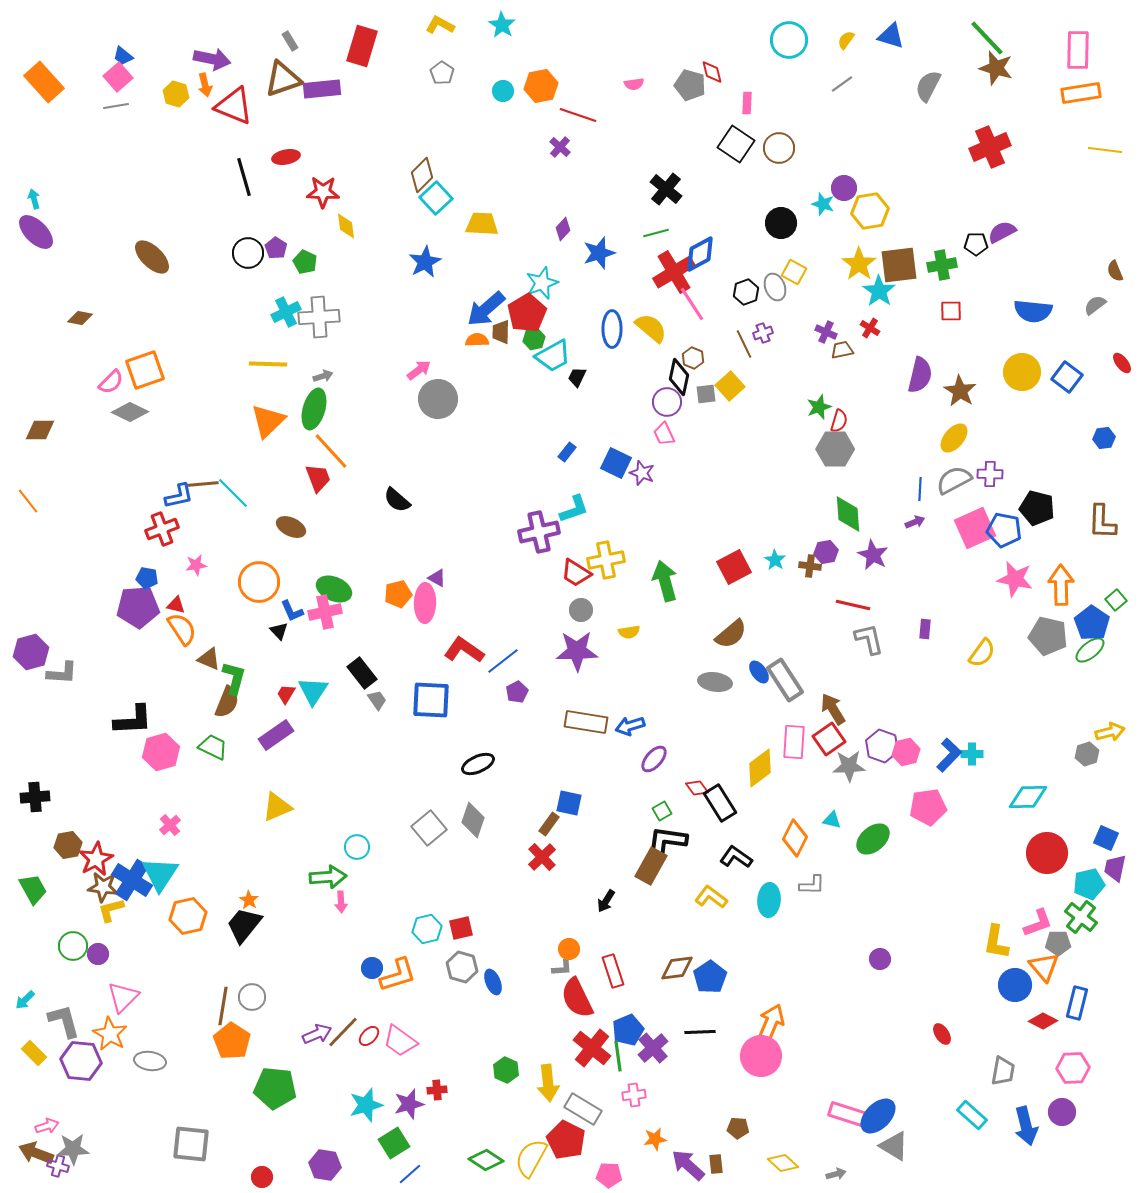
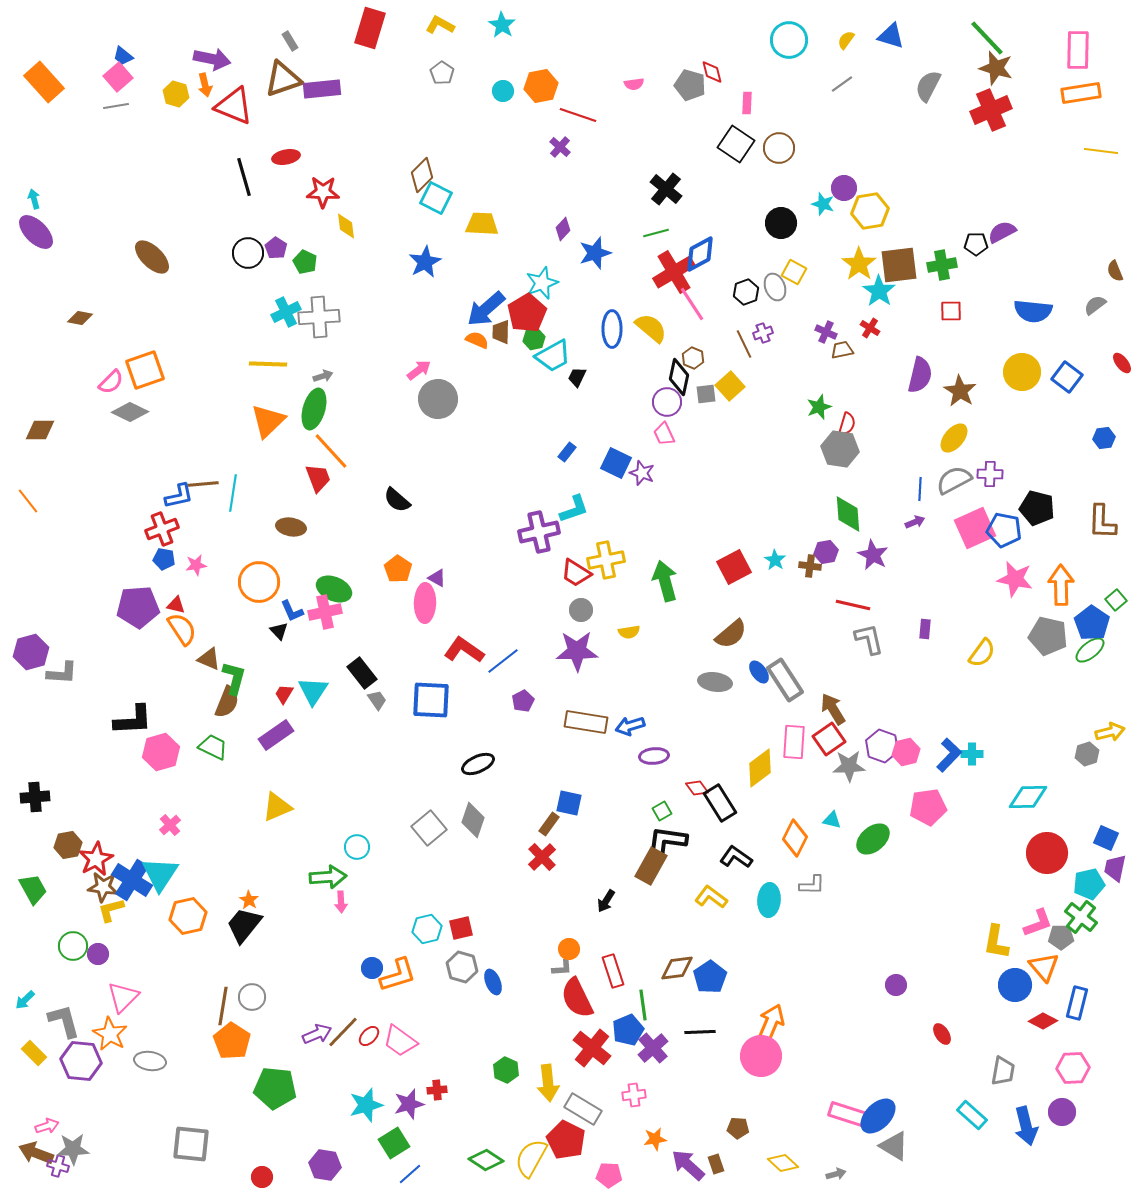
red rectangle at (362, 46): moved 8 px right, 18 px up
red cross at (990, 147): moved 1 px right, 37 px up
yellow line at (1105, 150): moved 4 px left, 1 px down
cyan square at (436, 198): rotated 20 degrees counterclockwise
blue star at (599, 253): moved 4 px left
orange semicircle at (477, 340): rotated 25 degrees clockwise
red semicircle at (839, 421): moved 8 px right, 3 px down
gray hexagon at (835, 449): moved 5 px right; rotated 9 degrees clockwise
cyan line at (233, 493): rotated 54 degrees clockwise
brown ellipse at (291, 527): rotated 16 degrees counterclockwise
blue pentagon at (147, 578): moved 17 px right, 19 px up
orange pentagon at (398, 594): moved 25 px up; rotated 24 degrees counterclockwise
purple pentagon at (517, 692): moved 6 px right, 9 px down
red trapezoid at (286, 694): moved 2 px left
purple ellipse at (654, 759): moved 3 px up; rotated 44 degrees clockwise
gray pentagon at (1058, 943): moved 3 px right, 6 px up
purple circle at (880, 959): moved 16 px right, 26 px down
green line at (618, 1056): moved 25 px right, 51 px up
brown rectangle at (716, 1164): rotated 12 degrees counterclockwise
